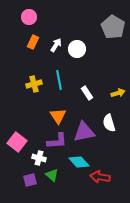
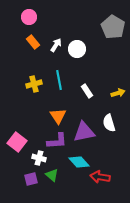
orange rectangle: rotated 64 degrees counterclockwise
white rectangle: moved 2 px up
purple square: moved 1 px right, 1 px up
